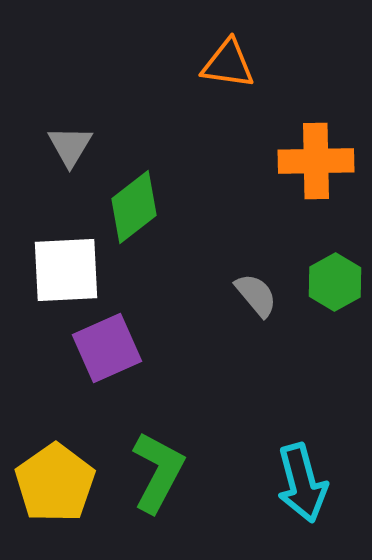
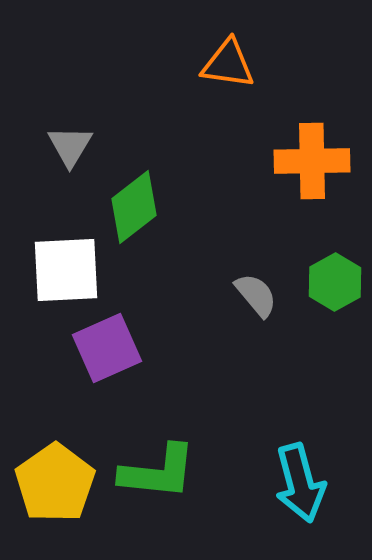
orange cross: moved 4 px left
green L-shape: rotated 68 degrees clockwise
cyan arrow: moved 2 px left
